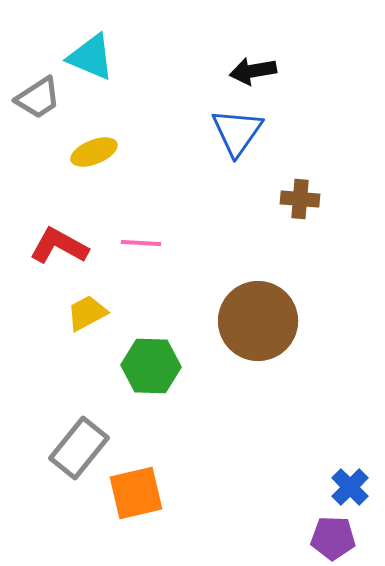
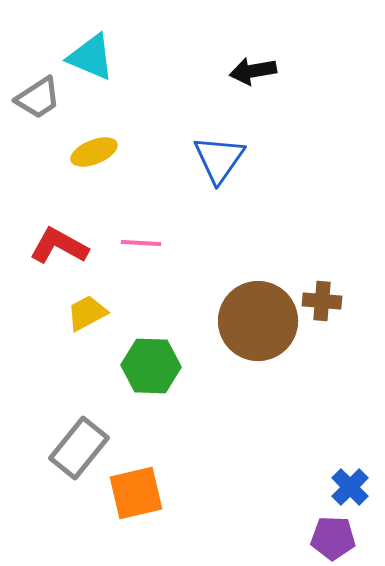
blue triangle: moved 18 px left, 27 px down
brown cross: moved 22 px right, 102 px down
